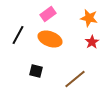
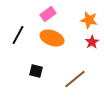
orange star: moved 2 px down
orange ellipse: moved 2 px right, 1 px up
